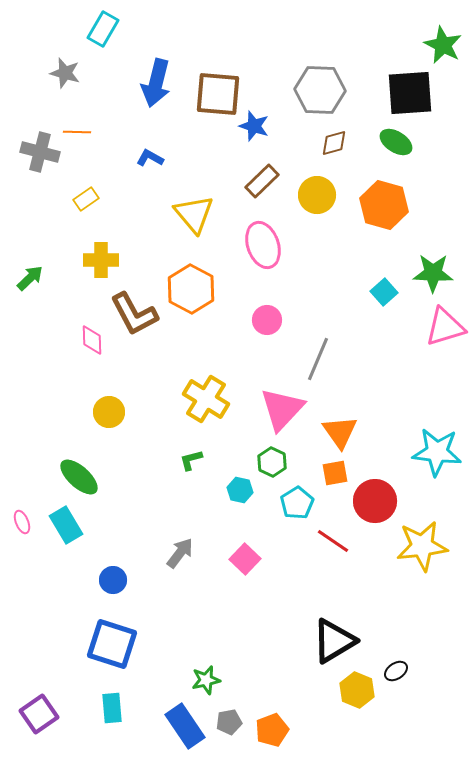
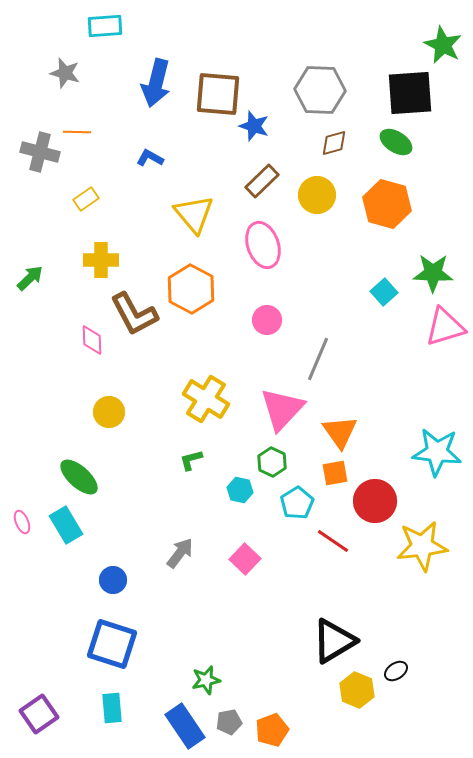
cyan rectangle at (103, 29): moved 2 px right, 3 px up; rotated 56 degrees clockwise
orange hexagon at (384, 205): moved 3 px right, 1 px up
